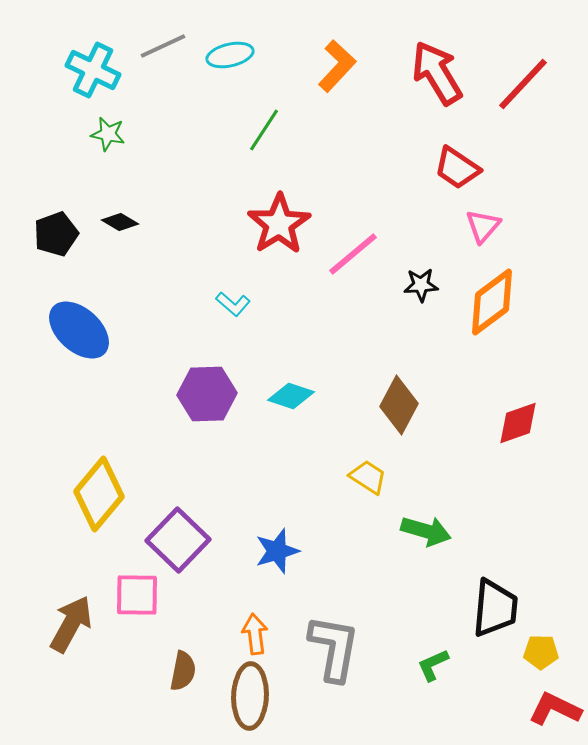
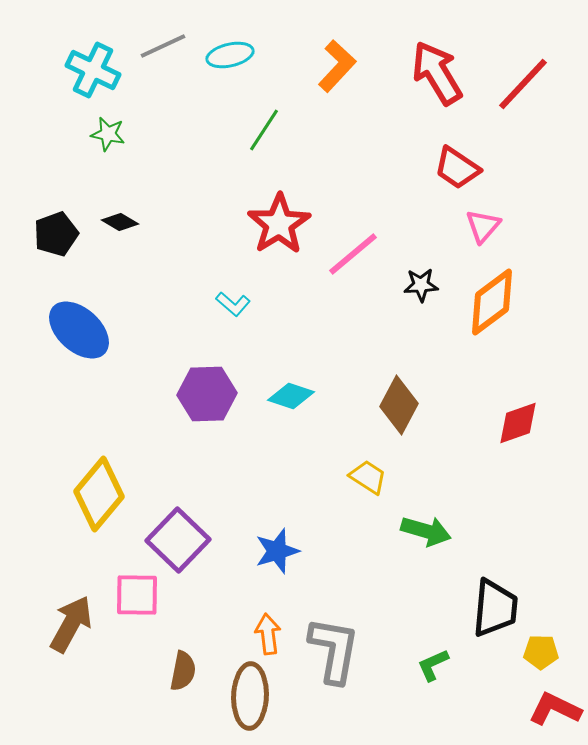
orange arrow: moved 13 px right
gray L-shape: moved 2 px down
